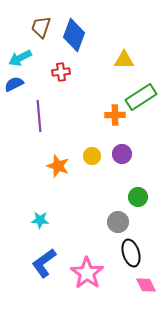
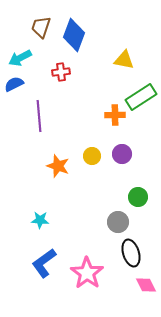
yellow triangle: rotated 10 degrees clockwise
